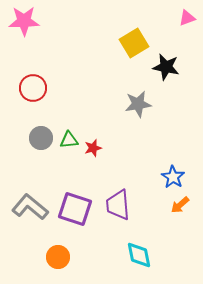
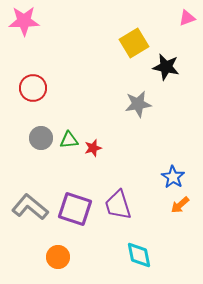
purple trapezoid: rotated 12 degrees counterclockwise
